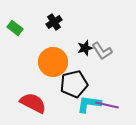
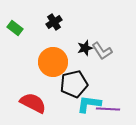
purple line: moved 1 px right, 4 px down; rotated 10 degrees counterclockwise
